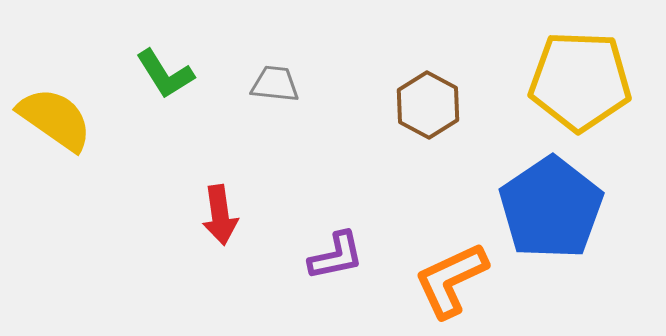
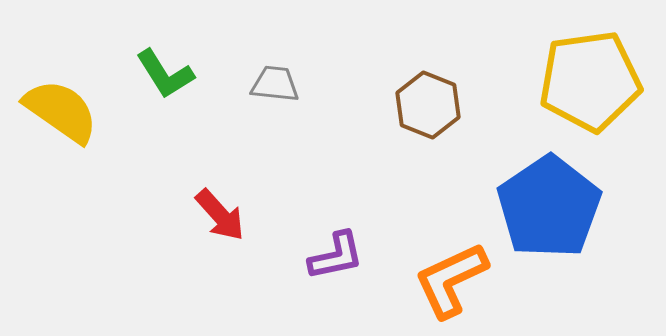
yellow pentagon: moved 10 px right; rotated 10 degrees counterclockwise
brown hexagon: rotated 6 degrees counterclockwise
yellow semicircle: moved 6 px right, 8 px up
blue pentagon: moved 2 px left, 1 px up
red arrow: rotated 34 degrees counterclockwise
